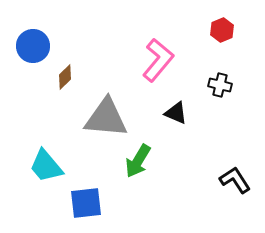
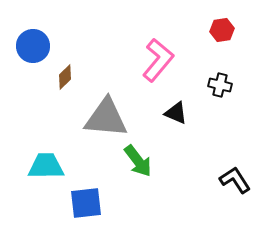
red hexagon: rotated 15 degrees clockwise
green arrow: rotated 68 degrees counterclockwise
cyan trapezoid: rotated 129 degrees clockwise
